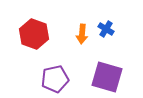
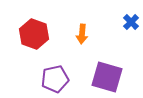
blue cross: moved 25 px right, 7 px up; rotated 14 degrees clockwise
